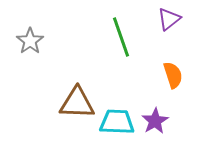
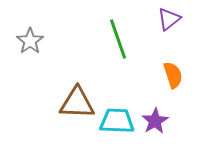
green line: moved 3 px left, 2 px down
cyan trapezoid: moved 1 px up
